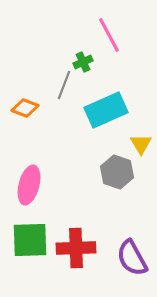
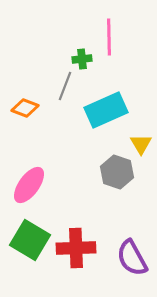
pink line: moved 2 px down; rotated 27 degrees clockwise
green cross: moved 1 px left, 3 px up; rotated 18 degrees clockwise
gray line: moved 1 px right, 1 px down
pink ellipse: rotated 21 degrees clockwise
green square: rotated 33 degrees clockwise
